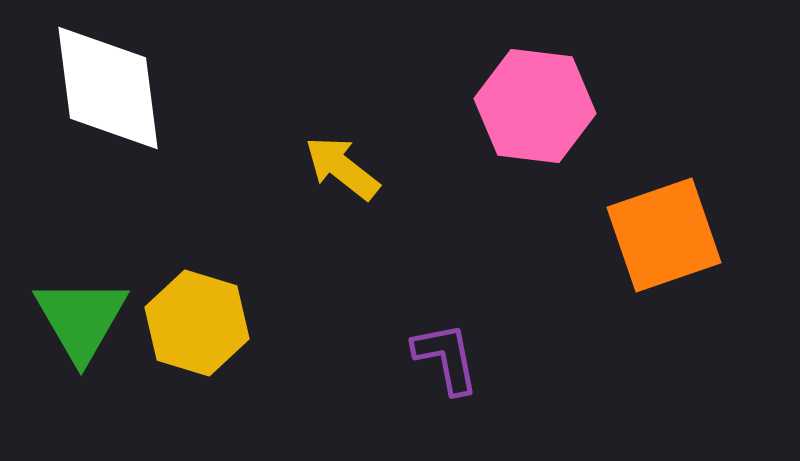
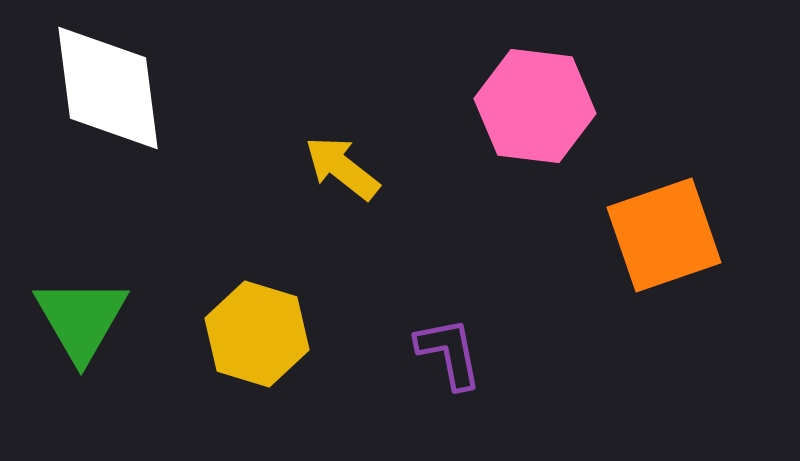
yellow hexagon: moved 60 px right, 11 px down
purple L-shape: moved 3 px right, 5 px up
